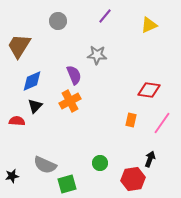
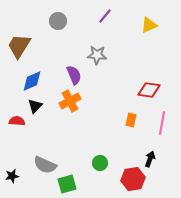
pink line: rotated 25 degrees counterclockwise
